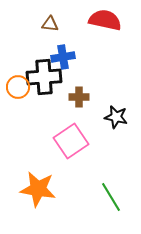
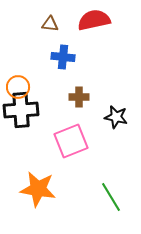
red semicircle: moved 11 px left; rotated 24 degrees counterclockwise
blue cross: rotated 15 degrees clockwise
black cross: moved 23 px left, 33 px down
pink square: rotated 12 degrees clockwise
